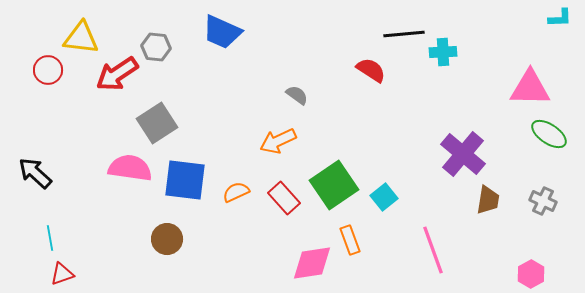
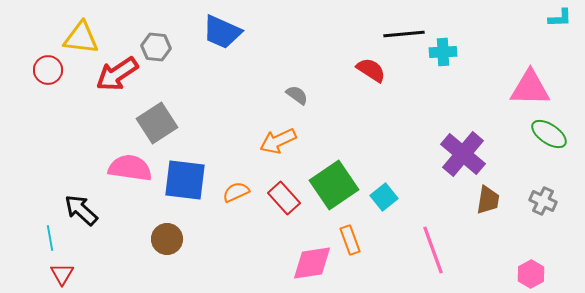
black arrow: moved 46 px right, 37 px down
red triangle: rotated 40 degrees counterclockwise
